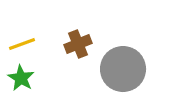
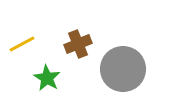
yellow line: rotated 8 degrees counterclockwise
green star: moved 26 px right
